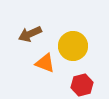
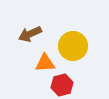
orange triangle: rotated 25 degrees counterclockwise
red hexagon: moved 20 px left
